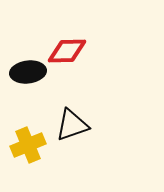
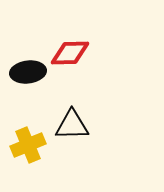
red diamond: moved 3 px right, 2 px down
black triangle: rotated 18 degrees clockwise
